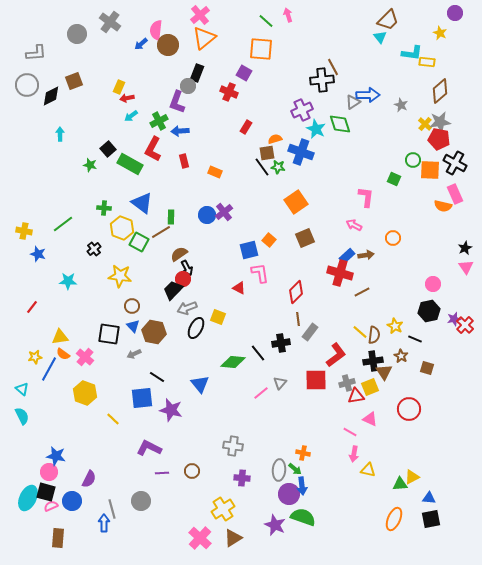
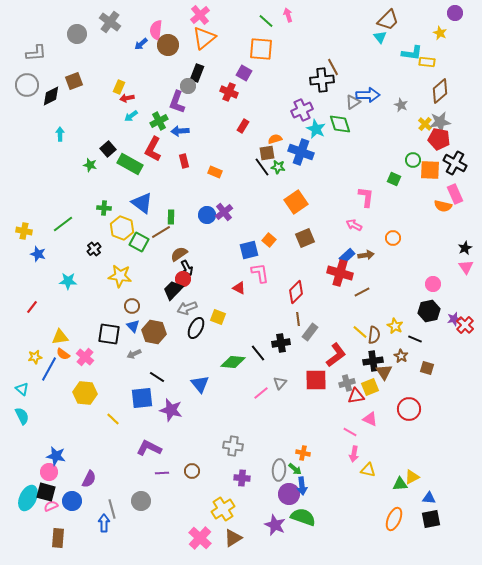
red rectangle at (246, 127): moved 3 px left, 1 px up
yellow hexagon at (85, 393): rotated 15 degrees counterclockwise
